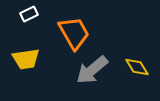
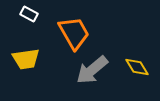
white rectangle: rotated 54 degrees clockwise
